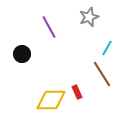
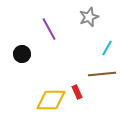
purple line: moved 2 px down
brown line: rotated 64 degrees counterclockwise
